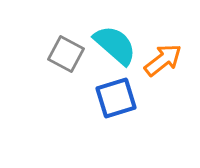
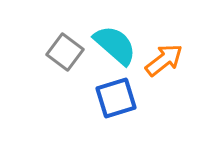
gray square: moved 1 px left, 2 px up; rotated 9 degrees clockwise
orange arrow: moved 1 px right
